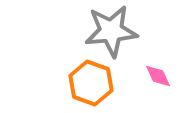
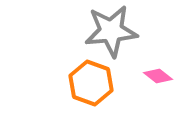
pink diamond: rotated 28 degrees counterclockwise
